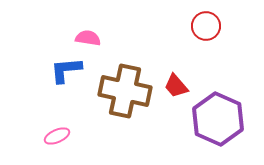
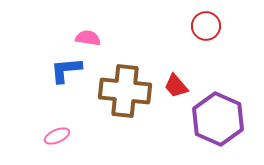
brown cross: rotated 6 degrees counterclockwise
